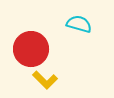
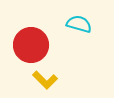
red circle: moved 4 px up
